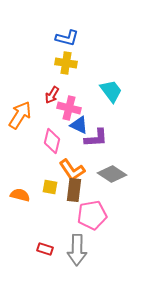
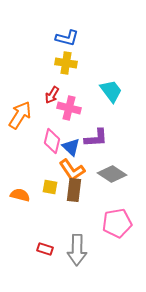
blue triangle: moved 8 px left, 22 px down; rotated 18 degrees clockwise
pink pentagon: moved 25 px right, 8 px down
